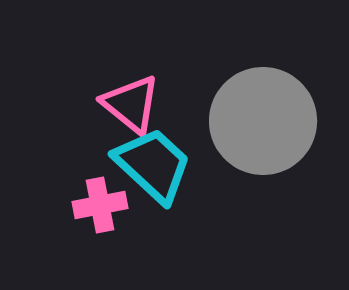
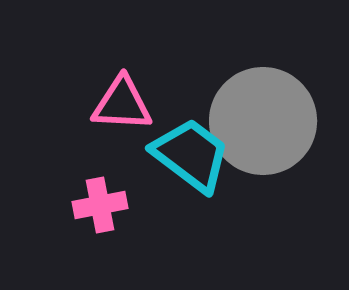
pink triangle: moved 9 px left; rotated 36 degrees counterclockwise
cyan trapezoid: moved 38 px right, 10 px up; rotated 6 degrees counterclockwise
